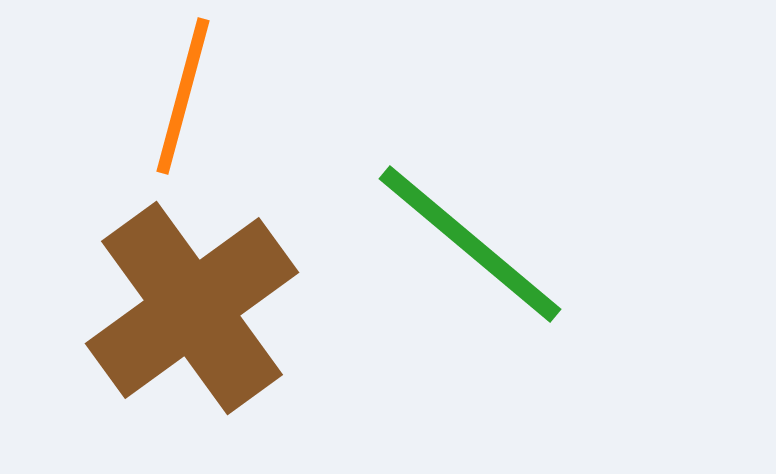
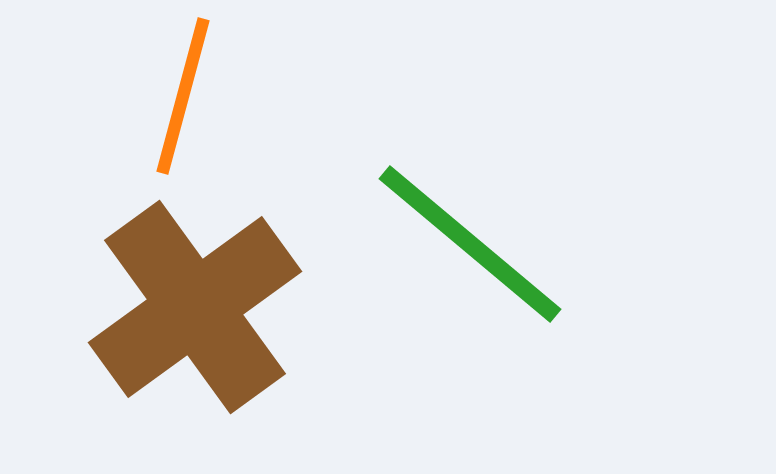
brown cross: moved 3 px right, 1 px up
